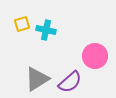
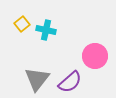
yellow square: rotated 21 degrees counterclockwise
gray triangle: rotated 20 degrees counterclockwise
